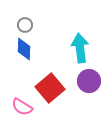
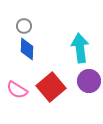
gray circle: moved 1 px left, 1 px down
blue diamond: moved 3 px right
red square: moved 1 px right, 1 px up
pink semicircle: moved 5 px left, 17 px up
